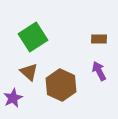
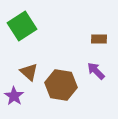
green square: moved 11 px left, 11 px up
purple arrow: moved 3 px left; rotated 18 degrees counterclockwise
brown hexagon: rotated 16 degrees counterclockwise
purple star: moved 1 px right, 2 px up; rotated 12 degrees counterclockwise
